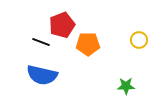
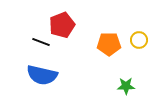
orange pentagon: moved 21 px right
